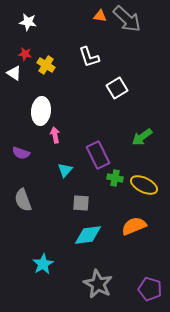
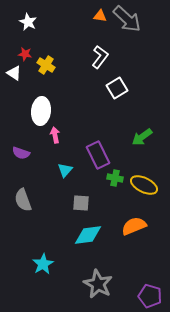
white star: rotated 18 degrees clockwise
white L-shape: moved 11 px right; rotated 125 degrees counterclockwise
purple pentagon: moved 7 px down
